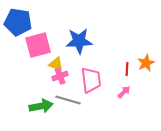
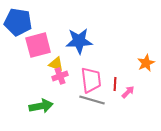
red line: moved 12 px left, 15 px down
pink arrow: moved 4 px right
gray line: moved 24 px right
